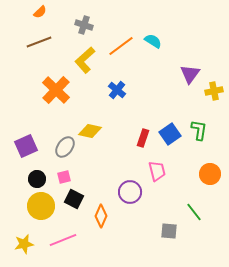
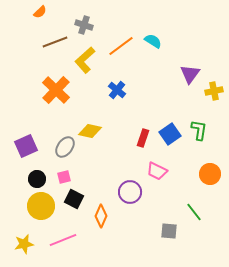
brown line: moved 16 px right
pink trapezoid: rotated 130 degrees clockwise
